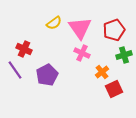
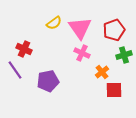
purple pentagon: moved 1 px right, 6 px down; rotated 15 degrees clockwise
red square: moved 1 px down; rotated 24 degrees clockwise
